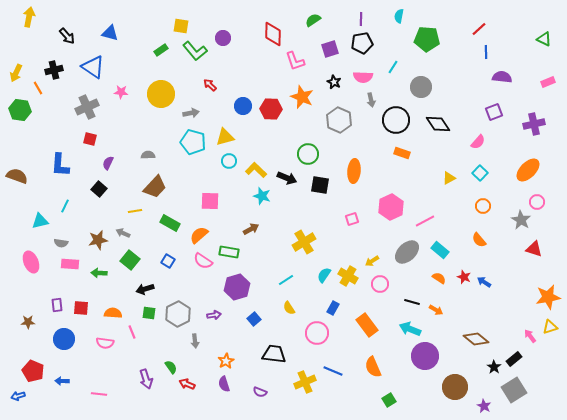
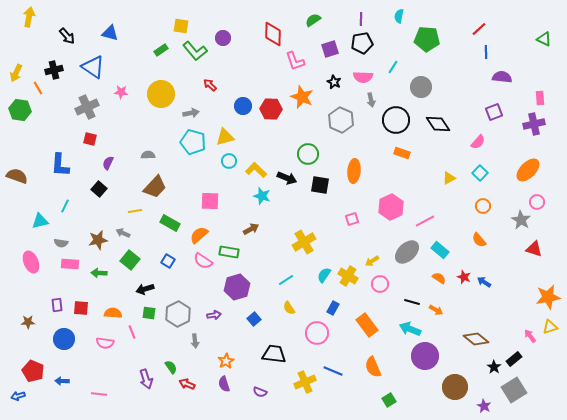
pink rectangle at (548, 82): moved 8 px left, 16 px down; rotated 72 degrees counterclockwise
gray hexagon at (339, 120): moved 2 px right
